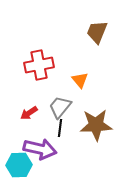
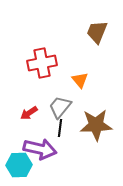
red cross: moved 3 px right, 2 px up
